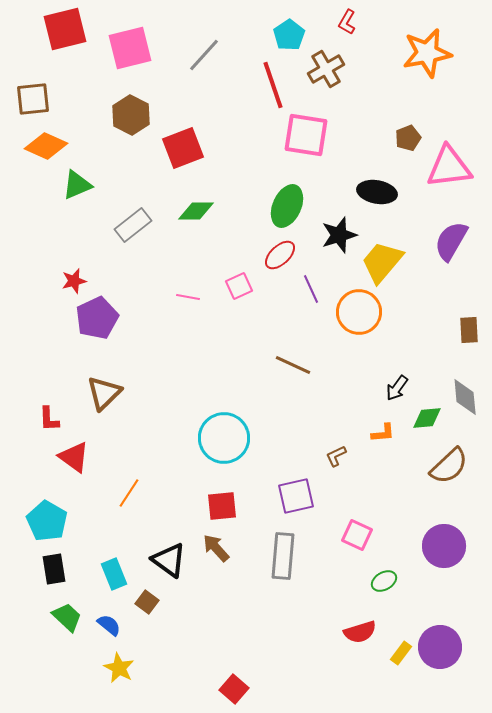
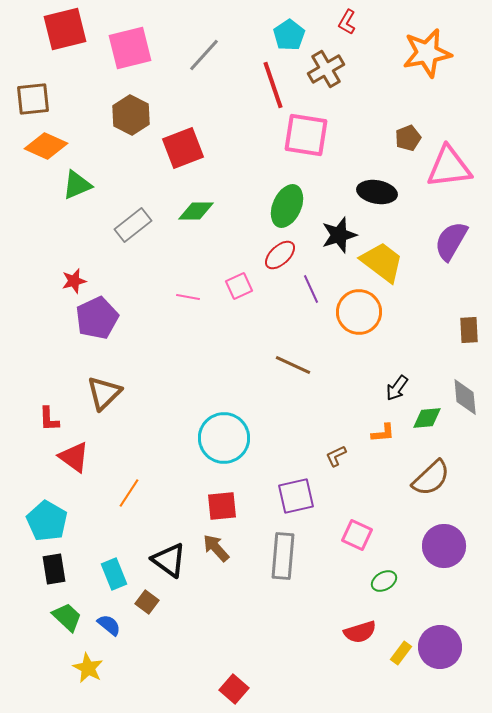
yellow trapezoid at (382, 262): rotated 87 degrees clockwise
brown semicircle at (449, 466): moved 18 px left, 12 px down
yellow star at (119, 668): moved 31 px left
